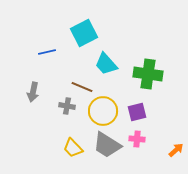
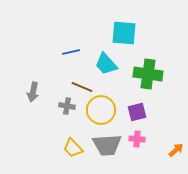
cyan square: moved 40 px right; rotated 32 degrees clockwise
blue line: moved 24 px right
yellow circle: moved 2 px left, 1 px up
gray trapezoid: rotated 36 degrees counterclockwise
